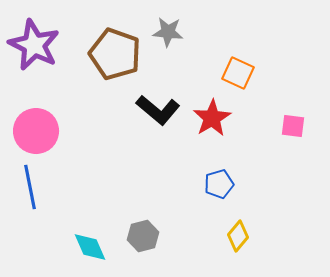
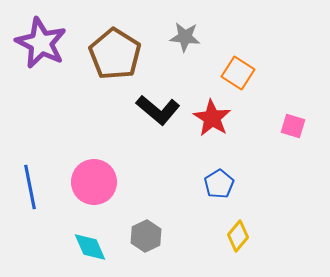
gray star: moved 17 px right, 5 px down
purple star: moved 7 px right, 2 px up
brown pentagon: rotated 12 degrees clockwise
orange square: rotated 8 degrees clockwise
red star: rotated 9 degrees counterclockwise
pink square: rotated 10 degrees clockwise
pink circle: moved 58 px right, 51 px down
blue pentagon: rotated 16 degrees counterclockwise
gray hexagon: moved 3 px right; rotated 12 degrees counterclockwise
